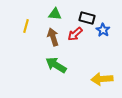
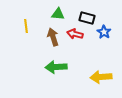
green triangle: moved 3 px right
yellow line: rotated 24 degrees counterclockwise
blue star: moved 1 px right, 2 px down
red arrow: rotated 56 degrees clockwise
green arrow: moved 2 px down; rotated 35 degrees counterclockwise
yellow arrow: moved 1 px left, 2 px up
